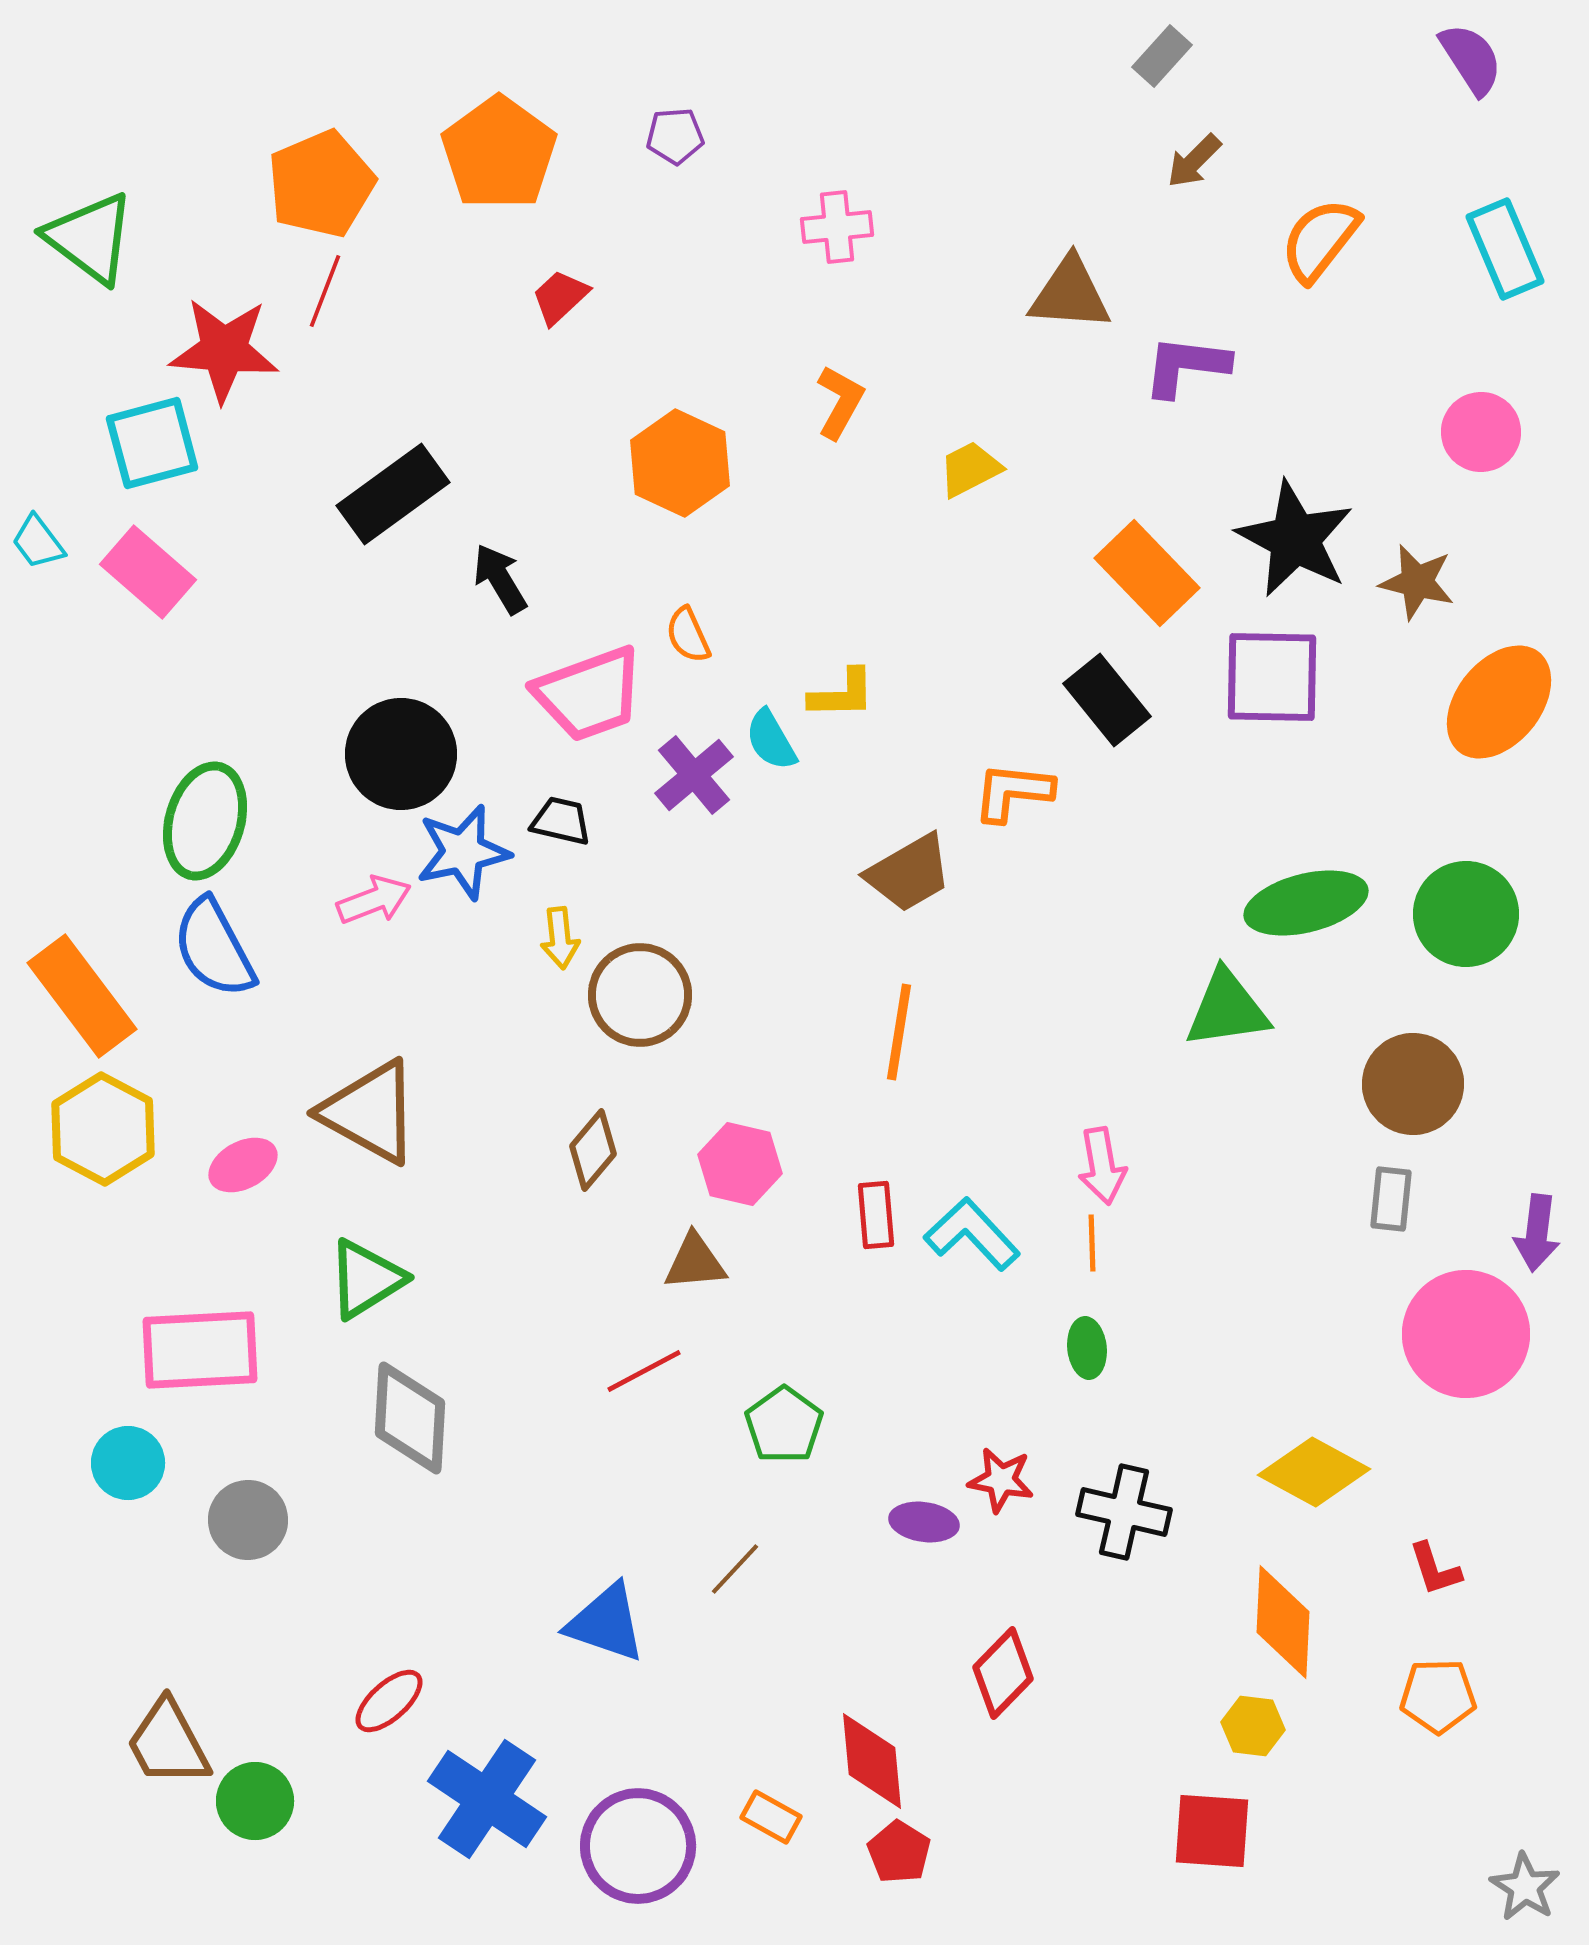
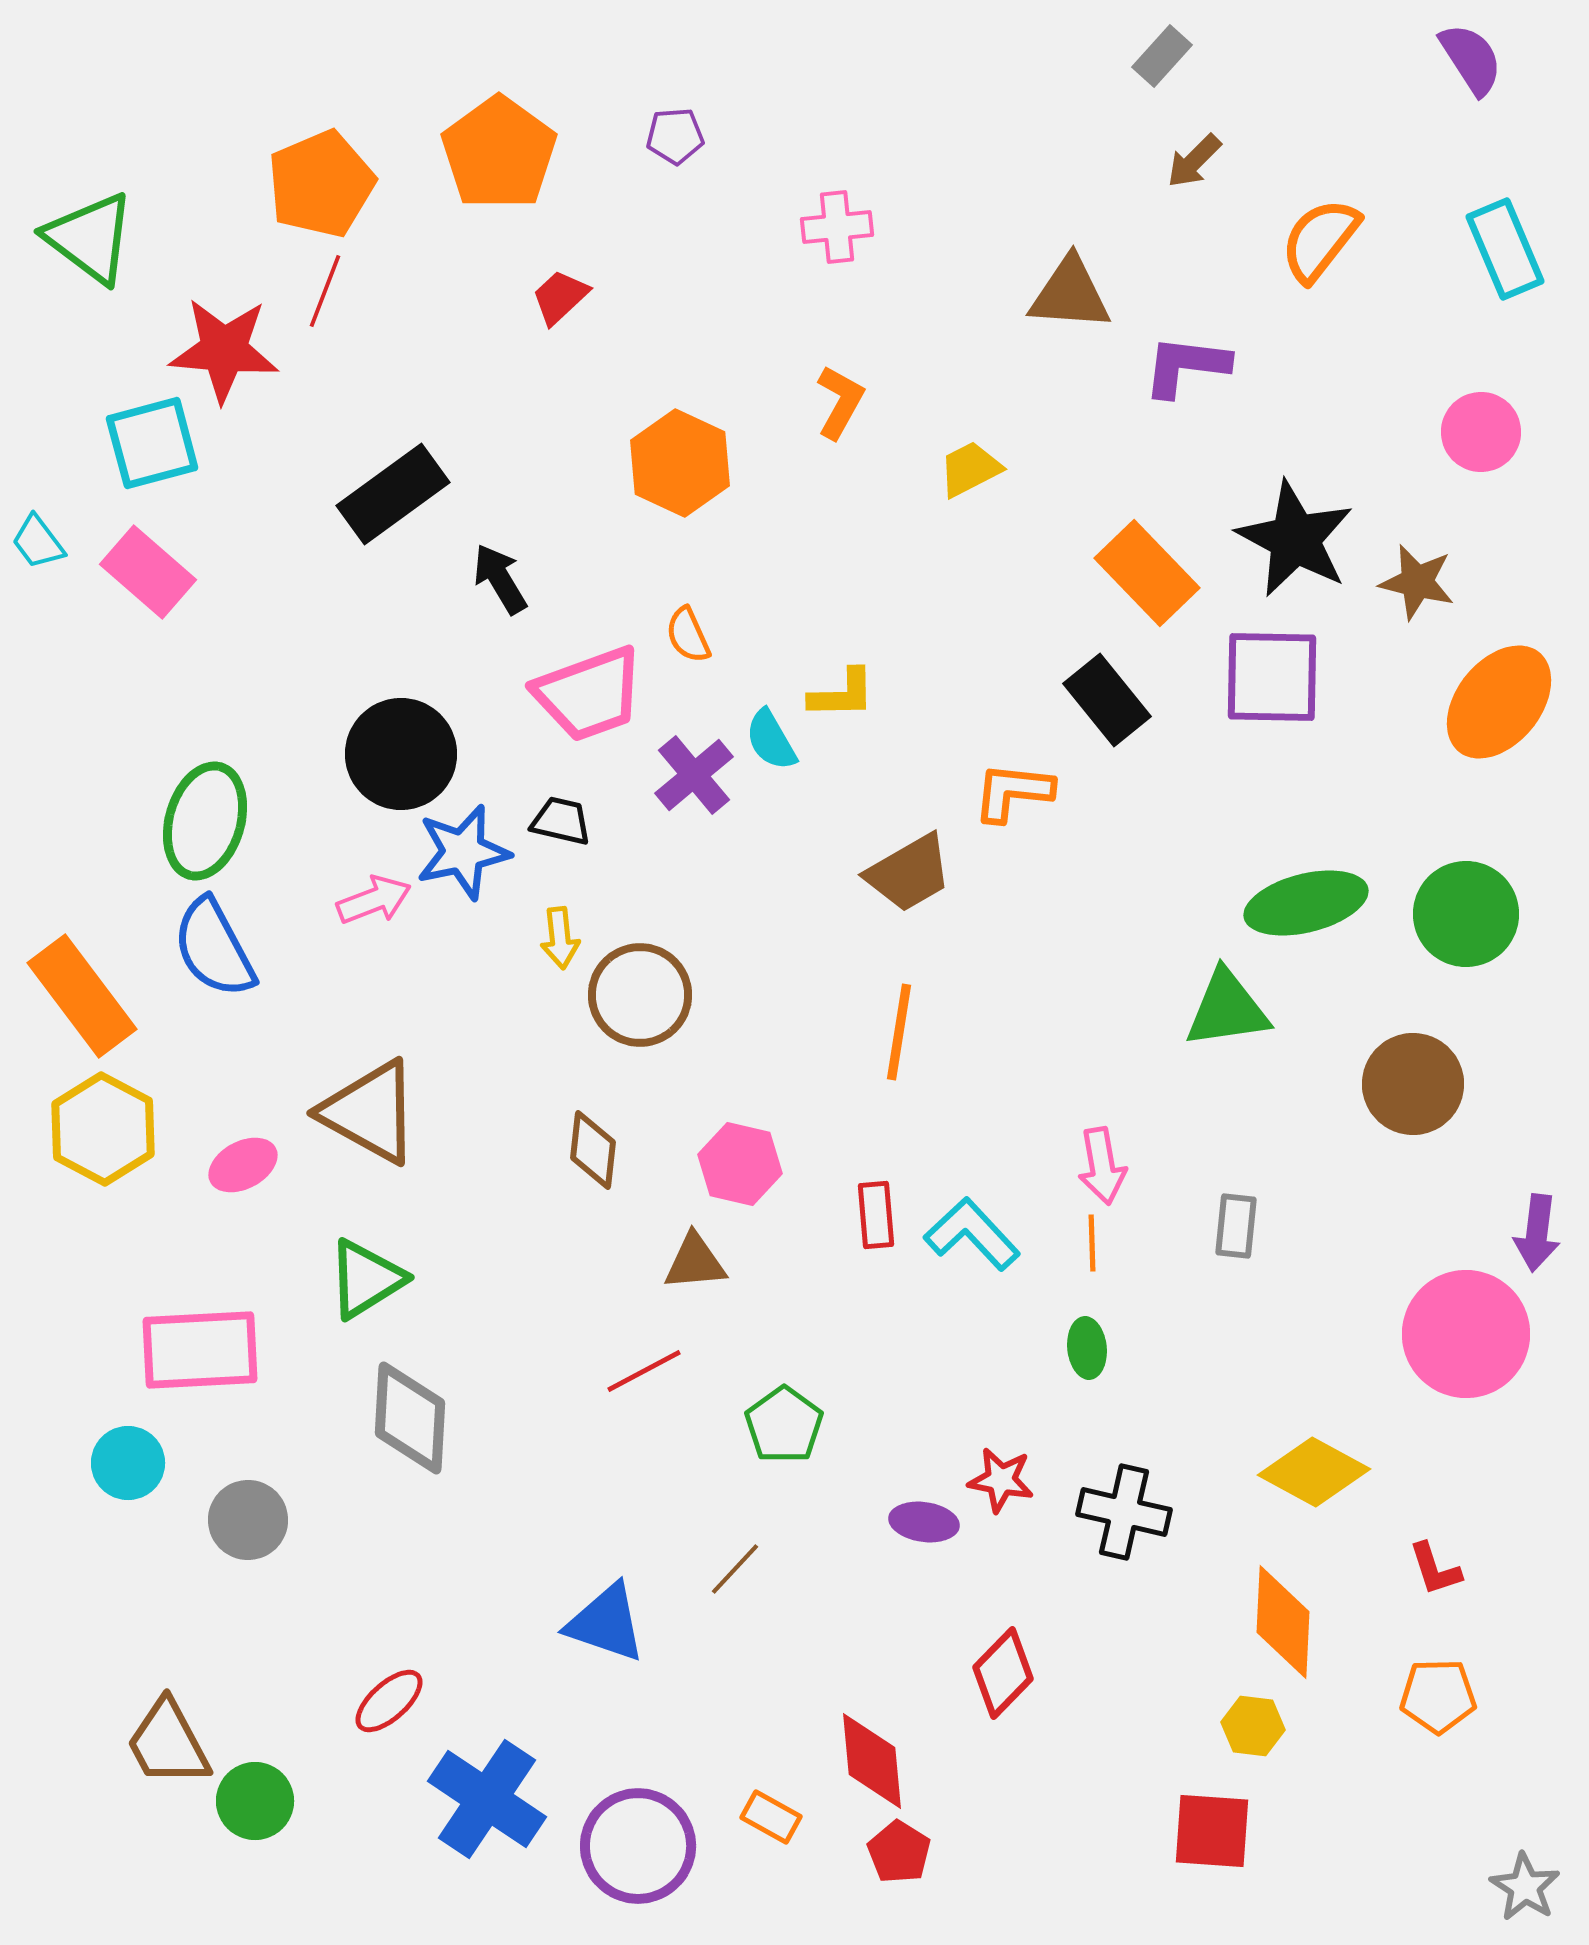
brown diamond at (593, 1150): rotated 34 degrees counterclockwise
gray rectangle at (1391, 1199): moved 155 px left, 27 px down
